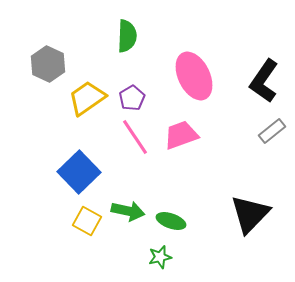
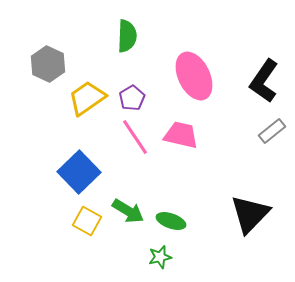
pink trapezoid: rotated 33 degrees clockwise
green arrow: rotated 20 degrees clockwise
